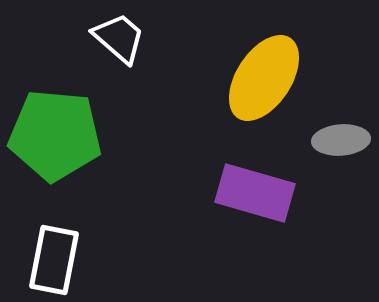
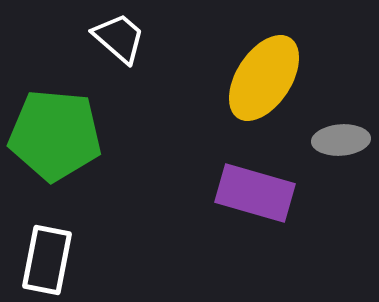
white rectangle: moved 7 px left
